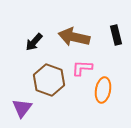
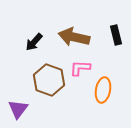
pink L-shape: moved 2 px left
purple triangle: moved 4 px left, 1 px down
